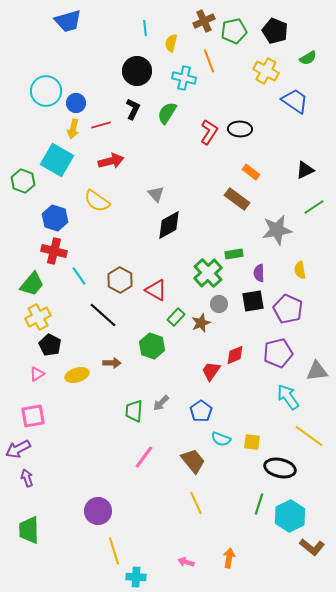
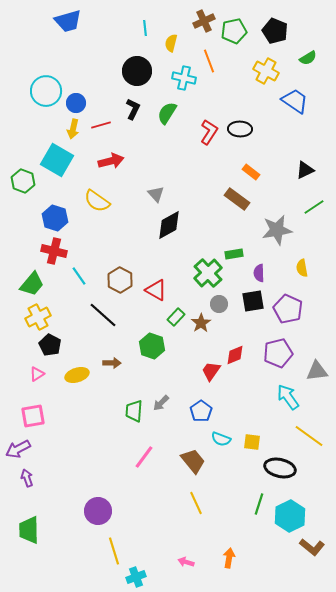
yellow semicircle at (300, 270): moved 2 px right, 2 px up
brown star at (201, 323): rotated 12 degrees counterclockwise
cyan cross at (136, 577): rotated 24 degrees counterclockwise
